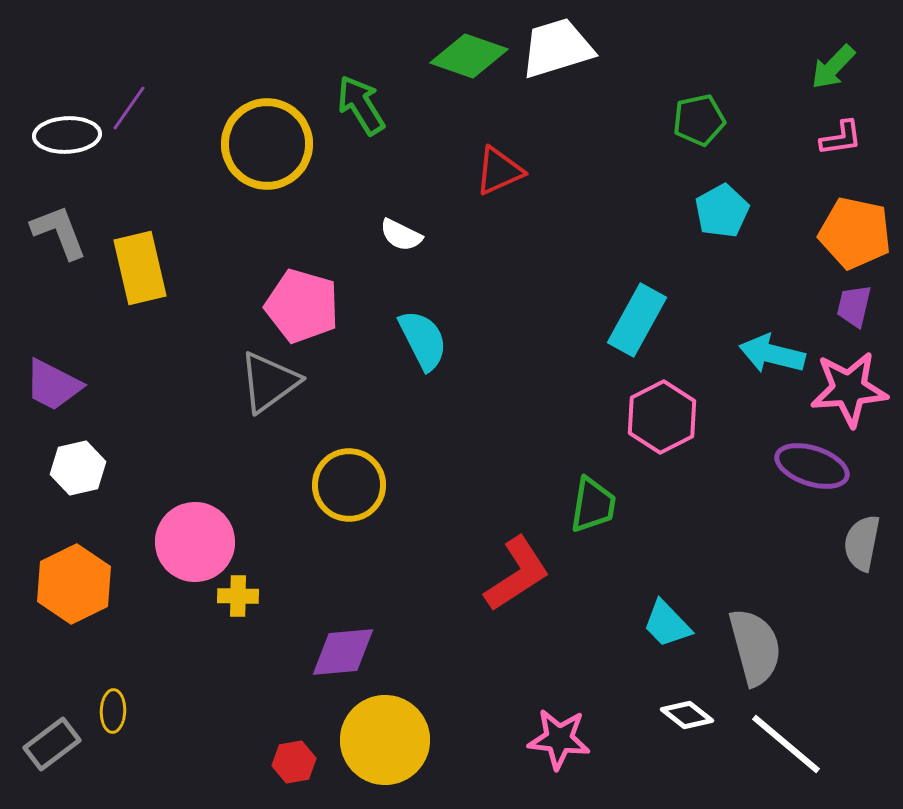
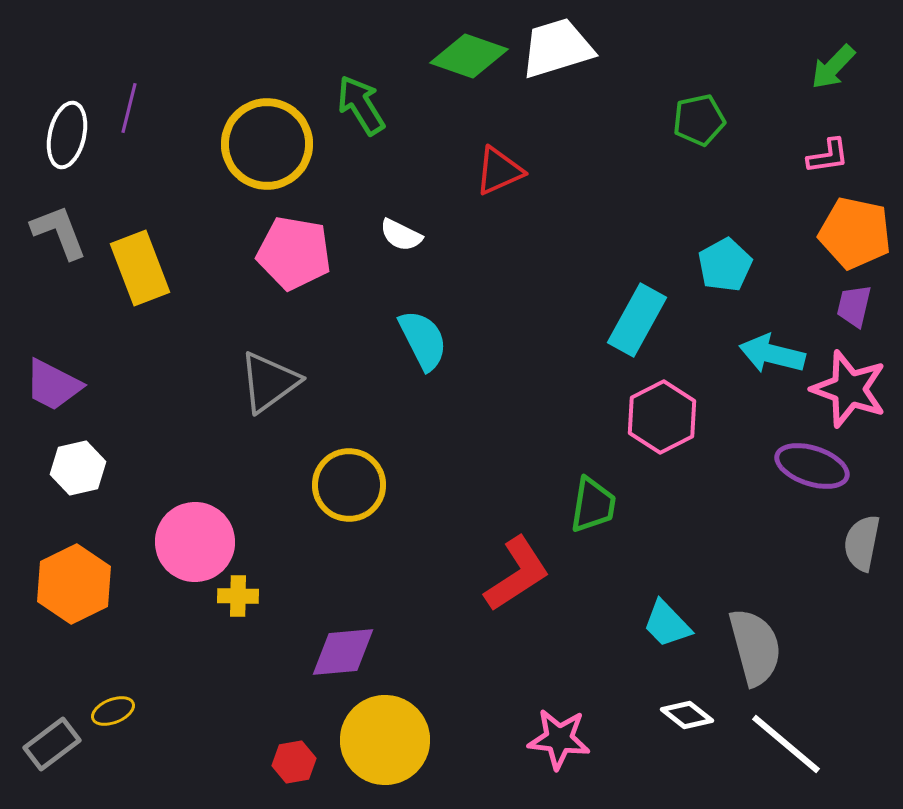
purple line at (129, 108): rotated 21 degrees counterclockwise
white ellipse at (67, 135): rotated 74 degrees counterclockwise
pink L-shape at (841, 138): moved 13 px left, 18 px down
cyan pentagon at (722, 211): moved 3 px right, 54 px down
yellow rectangle at (140, 268): rotated 8 degrees counterclockwise
pink pentagon at (302, 306): moved 8 px left, 53 px up; rotated 6 degrees counterclockwise
pink star at (849, 389): rotated 24 degrees clockwise
yellow ellipse at (113, 711): rotated 66 degrees clockwise
